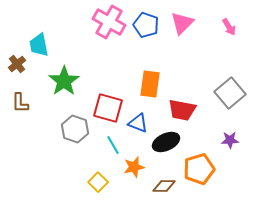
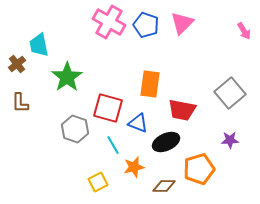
pink arrow: moved 15 px right, 4 px down
green star: moved 3 px right, 4 px up
yellow square: rotated 18 degrees clockwise
